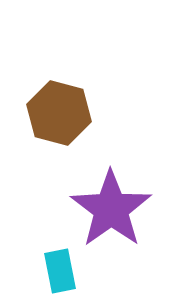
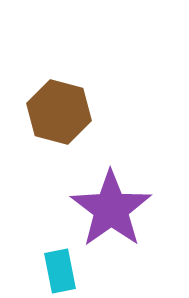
brown hexagon: moved 1 px up
